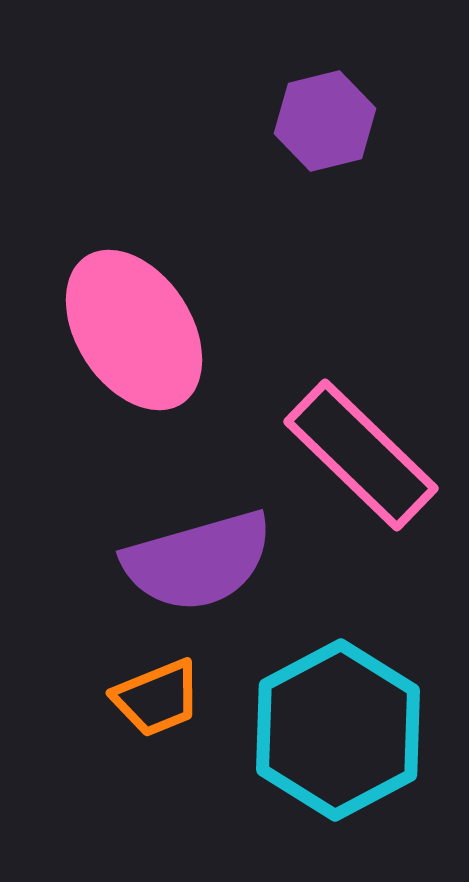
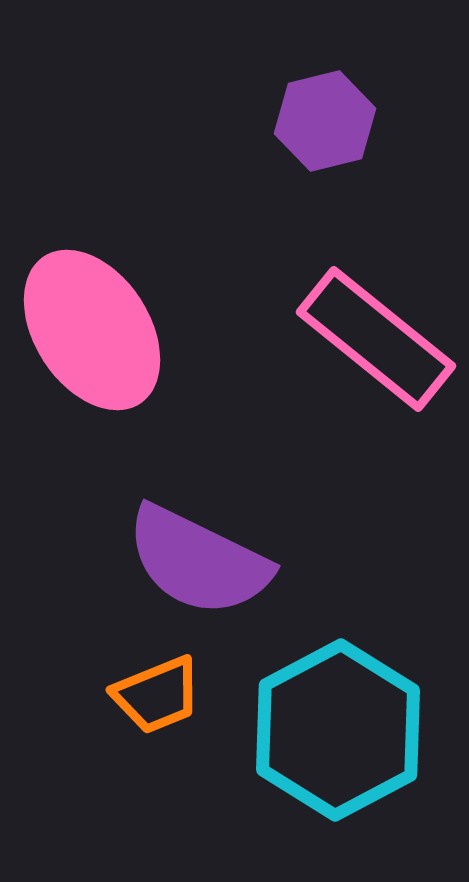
pink ellipse: moved 42 px left
pink rectangle: moved 15 px right, 116 px up; rotated 5 degrees counterclockwise
purple semicircle: rotated 42 degrees clockwise
orange trapezoid: moved 3 px up
